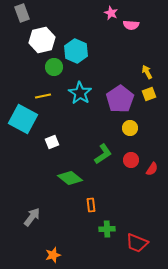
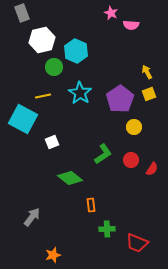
yellow circle: moved 4 px right, 1 px up
